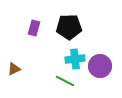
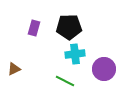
cyan cross: moved 5 px up
purple circle: moved 4 px right, 3 px down
